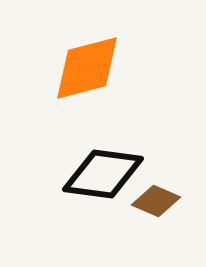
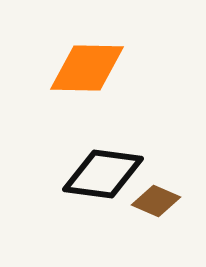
orange diamond: rotated 16 degrees clockwise
